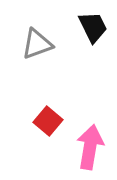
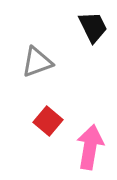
gray triangle: moved 18 px down
